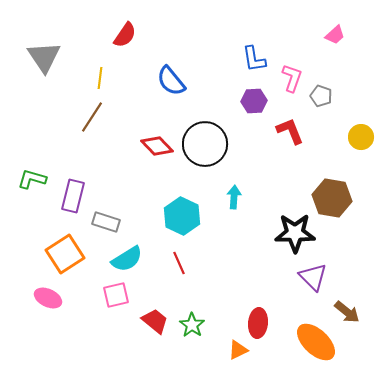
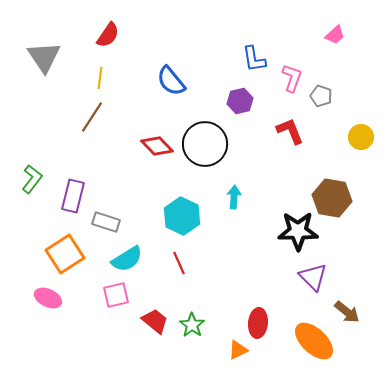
red semicircle: moved 17 px left
purple hexagon: moved 14 px left; rotated 10 degrees counterclockwise
green L-shape: rotated 112 degrees clockwise
black star: moved 3 px right, 2 px up
orange ellipse: moved 2 px left, 1 px up
